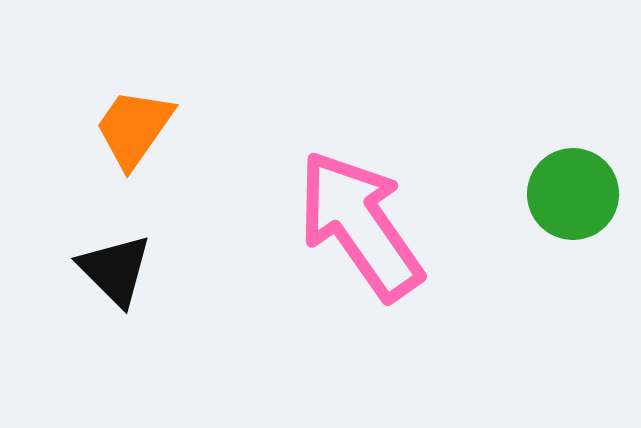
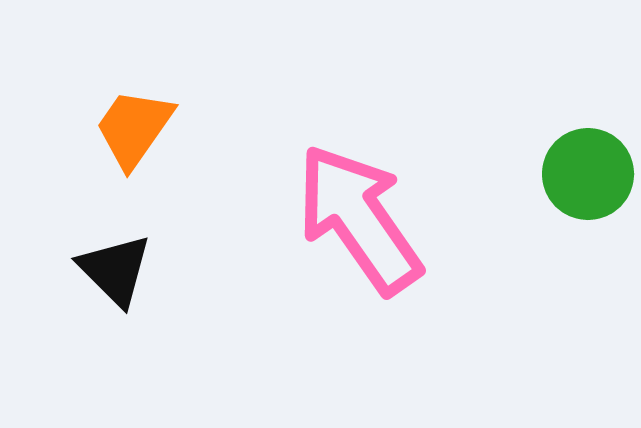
green circle: moved 15 px right, 20 px up
pink arrow: moved 1 px left, 6 px up
